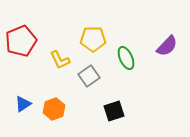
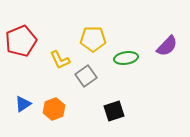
green ellipse: rotated 75 degrees counterclockwise
gray square: moved 3 px left
